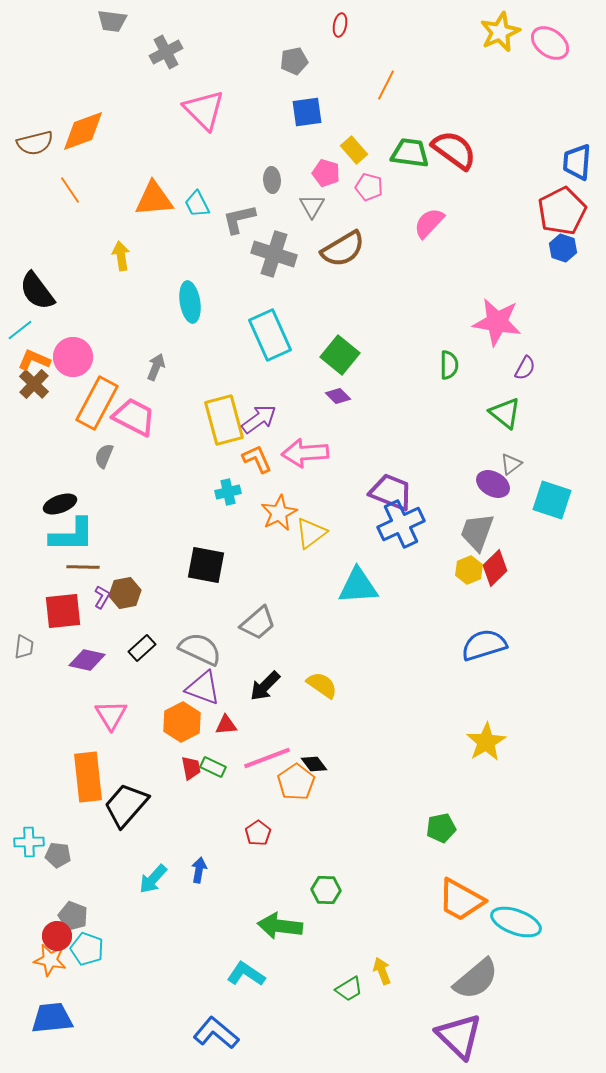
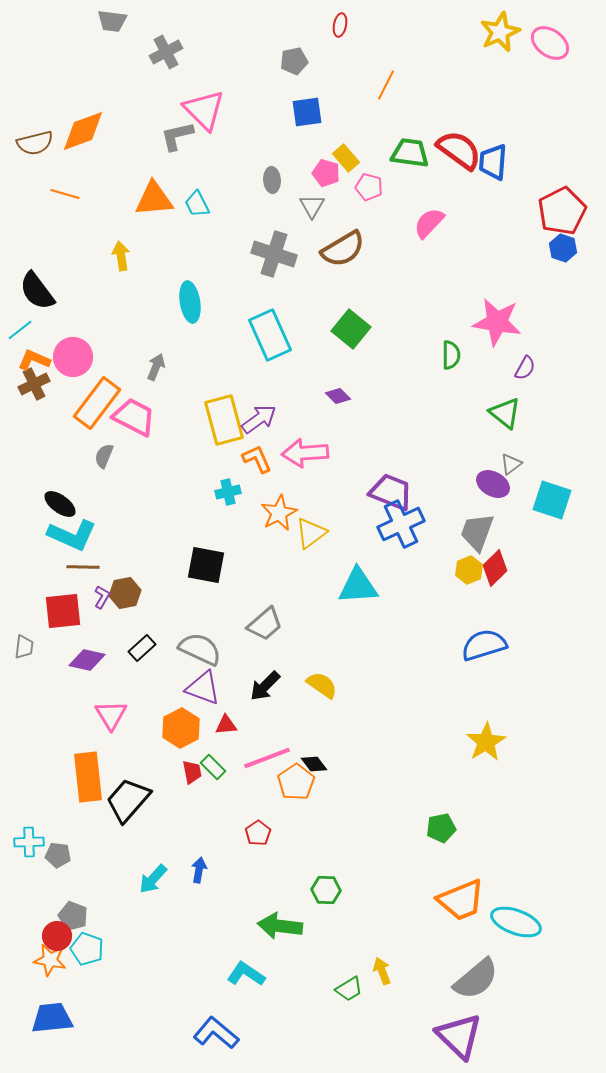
yellow rectangle at (354, 150): moved 8 px left, 8 px down
red semicircle at (454, 150): moved 5 px right
blue trapezoid at (577, 162): moved 84 px left
orange line at (70, 190): moved 5 px left, 4 px down; rotated 40 degrees counterclockwise
gray L-shape at (239, 219): moved 62 px left, 83 px up
green square at (340, 355): moved 11 px right, 26 px up
green semicircle at (449, 365): moved 2 px right, 10 px up
brown cross at (34, 384): rotated 20 degrees clockwise
orange rectangle at (97, 403): rotated 9 degrees clockwise
black ellipse at (60, 504): rotated 56 degrees clockwise
cyan L-shape at (72, 535): rotated 24 degrees clockwise
gray trapezoid at (258, 623): moved 7 px right, 1 px down
orange hexagon at (182, 722): moved 1 px left, 6 px down
green rectangle at (213, 767): rotated 20 degrees clockwise
red trapezoid at (191, 768): moved 1 px right, 4 px down
black trapezoid at (126, 805): moved 2 px right, 5 px up
orange trapezoid at (461, 900): rotated 51 degrees counterclockwise
